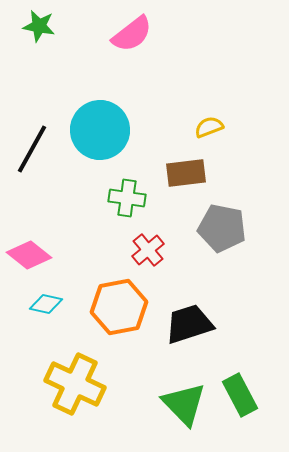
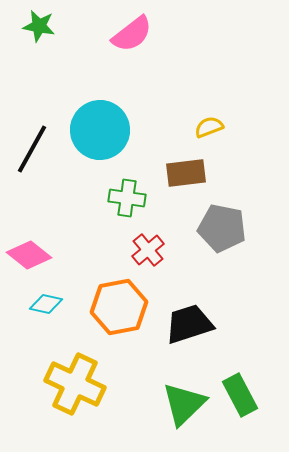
green triangle: rotated 30 degrees clockwise
